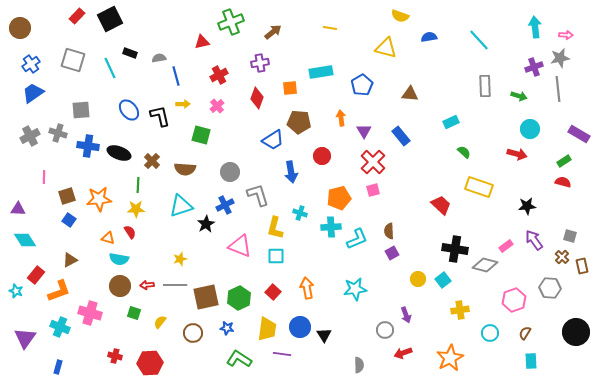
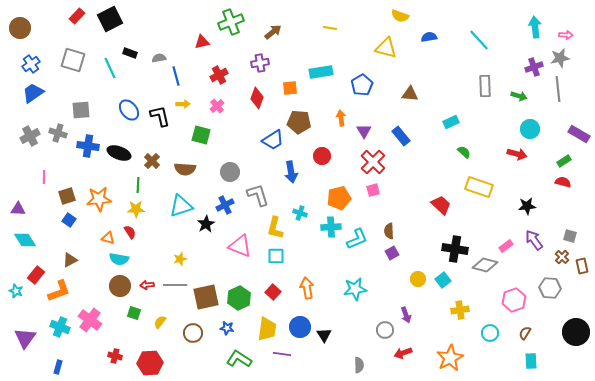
pink cross at (90, 313): moved 7 px down; rotated 20 degrees clockwise
